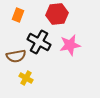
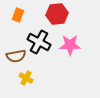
pink star: rotated 10 degrees clockwise
